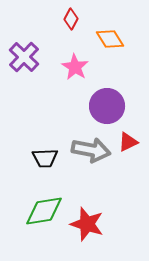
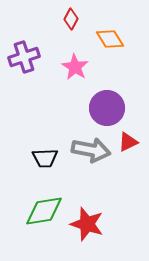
purple cross: rotated 28 degrees clockwise
purple circle: moved 2 px down
